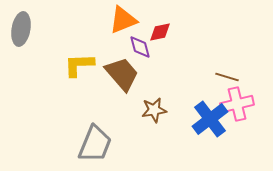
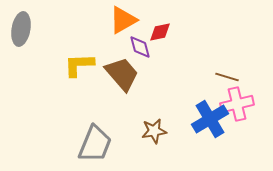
orange triangle: rotated 8 degrees counterclockwise
brown star: moved 21 px down
blue cross: rotated 6 degrees clockwise
